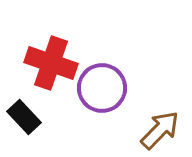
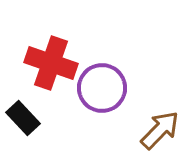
black rectangle: moved 1 px left, 1 px down
